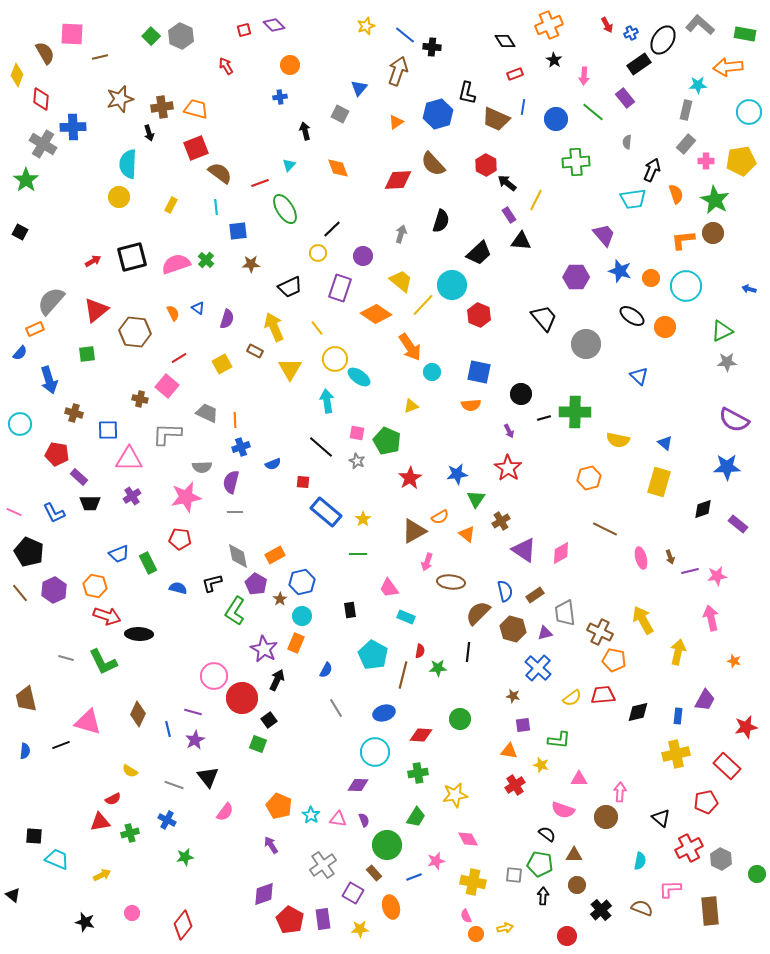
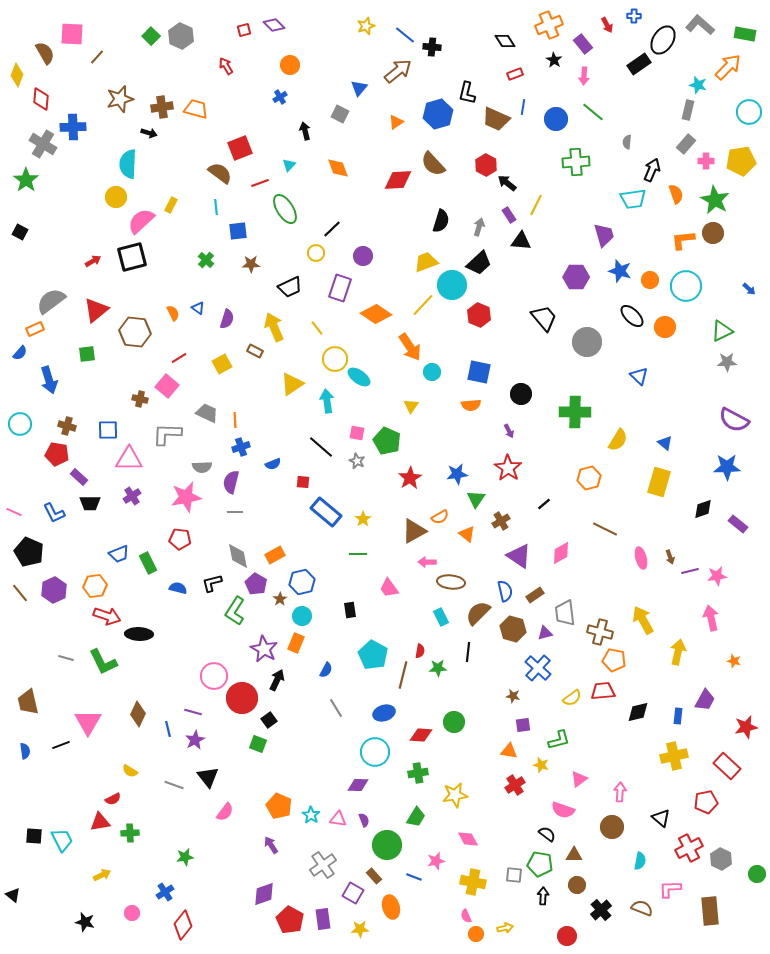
blue cross at (631, 33): moved 3 px right, 17 px up; rotated 24 degrees clockwise
brown line at (100, 57): moved 3 px left; rotated 35 degrees counterclockwise
orange arrow at (728, 67): rotated 140 degrees clockwise
brown arrow at (398, 71): rotated 32 degrees clockwise
cyan star at (698, 85): rotated 18 degrees clockwise
blue cross at (280, 97): rotated 24 degrees counterclockwise
purple rectangle at (625, 98): moved 42 px left, 54 px up
gray rectangle at (686, 110): moved 2 px right
black arrow at (149, 133): rotated 56 degrees counterclockwise
red square at (196, 148): moved 44 px right
yellow circle at (119, 197): moved 3 px left
yellow line at (536, 200): moved 5 px down
gray arrow at (401, 234): moved 78 px right, 7 px up
purple trapezoid at (604, 235): rotated 25 degrees clockwise
yellow circle at (318, 253): moved 2 px left
black trapezoid at (479, 253): moved 10 px down
pink semicircle at (176, 264): moved 35 px left, 43 px up; rotated 24 degrees counterclockwise
orange circle at (651, 278): moved 1 px left, 2 px down
yellow trapezoid at (401, 281): moved 25 px right, 19 px up; rotated 60 degrees counterclockwise
blue arrow at (749, 289): rotated 152 degrees counterclockwise
gray semicircle at (51, 301): rotated 12 degrees clockwise
black ellipse at (632, 316): rotated 10 degrees clockwise
gray circle at (586, 344): moved 1 px right, 2 px up
yellow triangle at (290, 369): moved 2 px right, 15 px down; rotated 25 degrees clockwise
yellow triangle at (411, 406): rotated 35 degrees counterclockwise
brown cross at (74, 413): moved 7 px left, 13 px down
black line at (544, 418): moved 86 px down; rotated 24 degrees counterclockwise
yellow semicircle at (618, 440): rotated 70 degrees counterclockwise
purple triangle at (524, 550): moved 5 px left, 6 px down
pink arrow at (427, 562): rotated 72 degrees clockwise
orange hexagon at (95, 586): rotated 20 degrees counterclockwise
cyan rectangle at (406, 617): moved 35 px right; rotated 42 degrees clockwise
brown cross at (600, 632): rotated 10 degrees counterclockwise
red trapezoid at (603, 695): moved 4 px up
brown trapezoid at (26, 699): moved 2 px right, 3 px down
green circle at (460, 719): moved 6 px left, 3 px down
pink triangle at (88, 722): rotated 44 degrees clockwise
green L-shape at (559, 740): rotated 20 degrees counterclockwise
blue semicircle at (25, 751): rotated 14 degrees counterclockwise
yellow cross at (676, 754): moved 2 px left, 2 px down
pink triangle at (579, 779): rotated 36 degrees counterclockwise
brown circle at (606, 817): moved 6 px right, 10 px down
blue cross at (167, 820): moved 2 px left, 72 px down; rotated 30 degrees clockwise
green cross at (130, 833): rotated 12 degrees clockwise
cyan trapezoid at (57, 859): moved 5 px right, 19 px up; rotated 40 degrees clockwise
brown rectangle at (374, 873): moved 3 px down
blue line at (414, 877): rotated 42 degrees clockwise
